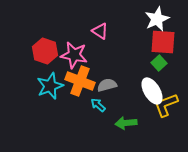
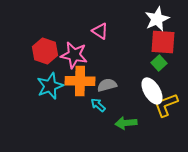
orange cross: rotated 20 degrees counterclockwise
